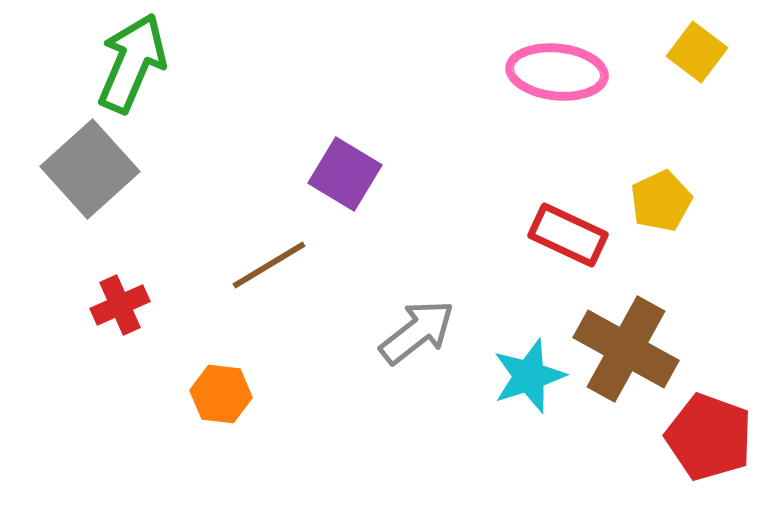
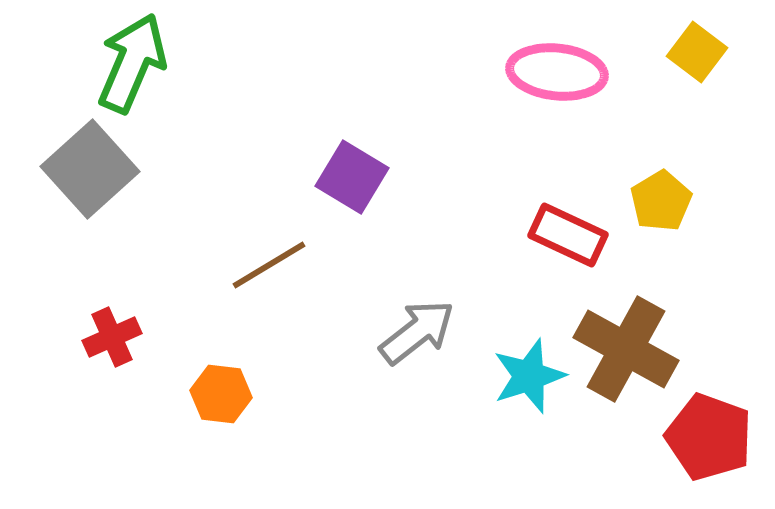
purple square: moved 7 px right, 3 px down
yellow pentagon: rotated 6 degrees counterclockwise
red cross: moved 8 px left, 32 px down
